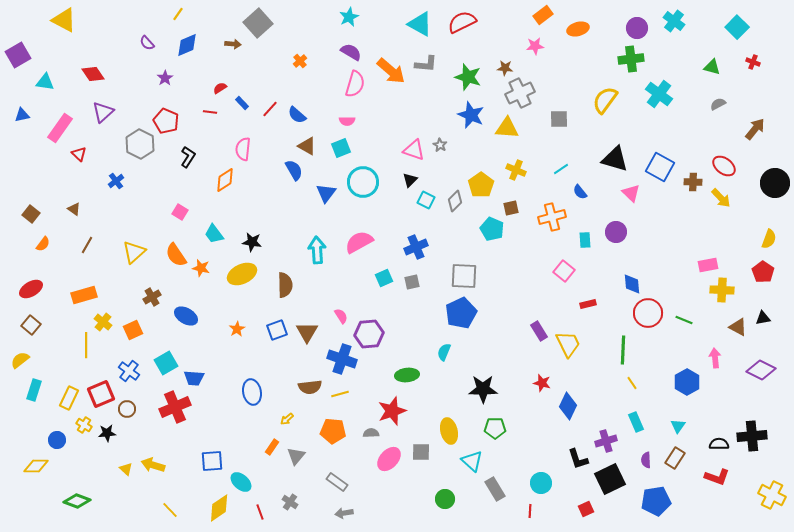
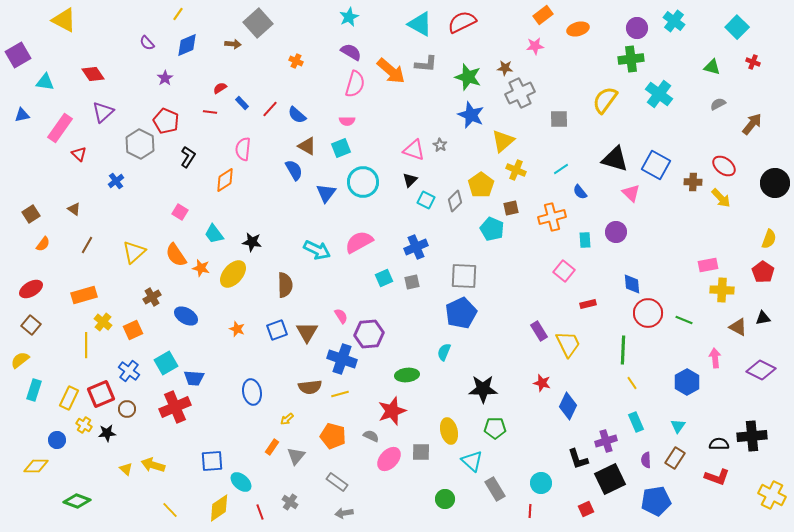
orange cross at (300, 61): moved 4 px left; rotated 24 degrees counterclockwise
yellow triangle at (507, 128): moved 4 px left, 13 px down; rotated 45 degrees counterclockwise
brown arrow at (755, 129): moved 3 px left, 5 px up
blue square at (660, 167): moved 4 px left, 2 px up
brown square at (31, 214): rotated 18 degrees clockwise
cyan arrow at (317, 250): rotated 120 degrees clockwise
yellow ellipse at (242, 274): moved 9 px left; rotated 24 degrees counterclockwise
orange star at (237, 329): rotated 21 degrees counterclockwise
orange pentagon at (333, 431): moved 5 px down; rotated 10 degrees clockwise
gray semicircle at (371, 433): moved 3 px down; rotated 28 degrees clockwise
